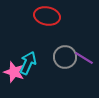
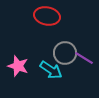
gray circle: moved 4 px up
cyan arrow: moved 23 px right, 7 px down; rotated 100 degrees clockwise
pink star: moved 4 px right, 6 px up
